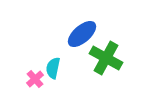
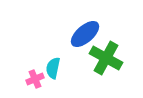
blue ellipse: moved 3 px right
pink cross: rotated 18 degrees clockwise
